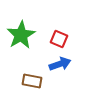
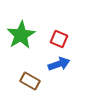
blue arrow: moved 1 px left
brown rectangle: moved 2 px left; rotated 18 degrees clockwise
